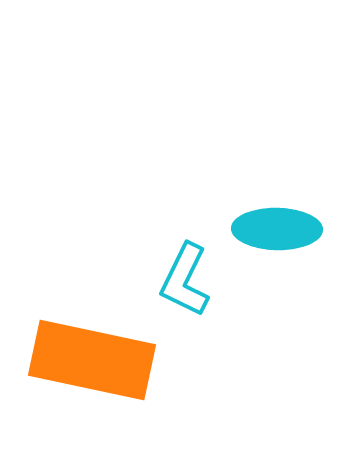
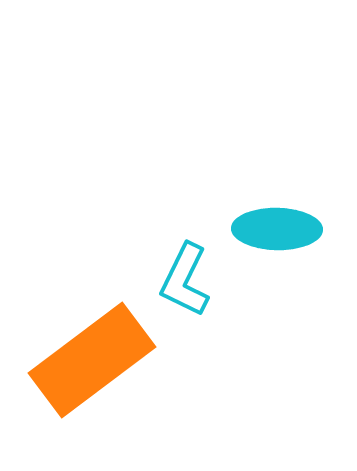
orange rectangle: rotated 49 degrees counterclockwise
